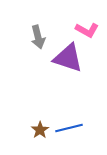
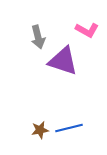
purple triangle: moved 5 px left, 3 px down
brown star: rotated 24 degrees clockwise
